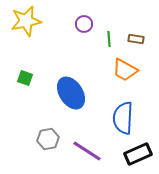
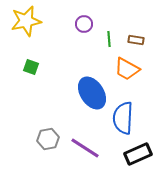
brown rectangle: moved 1 px down
orange trapezoid: moved 2 px right, 1 px up
green square: moved 6 px right, 11 px up
blue ellipse: moved 21 px right
purple line: moved 2 px left, 3 px up
